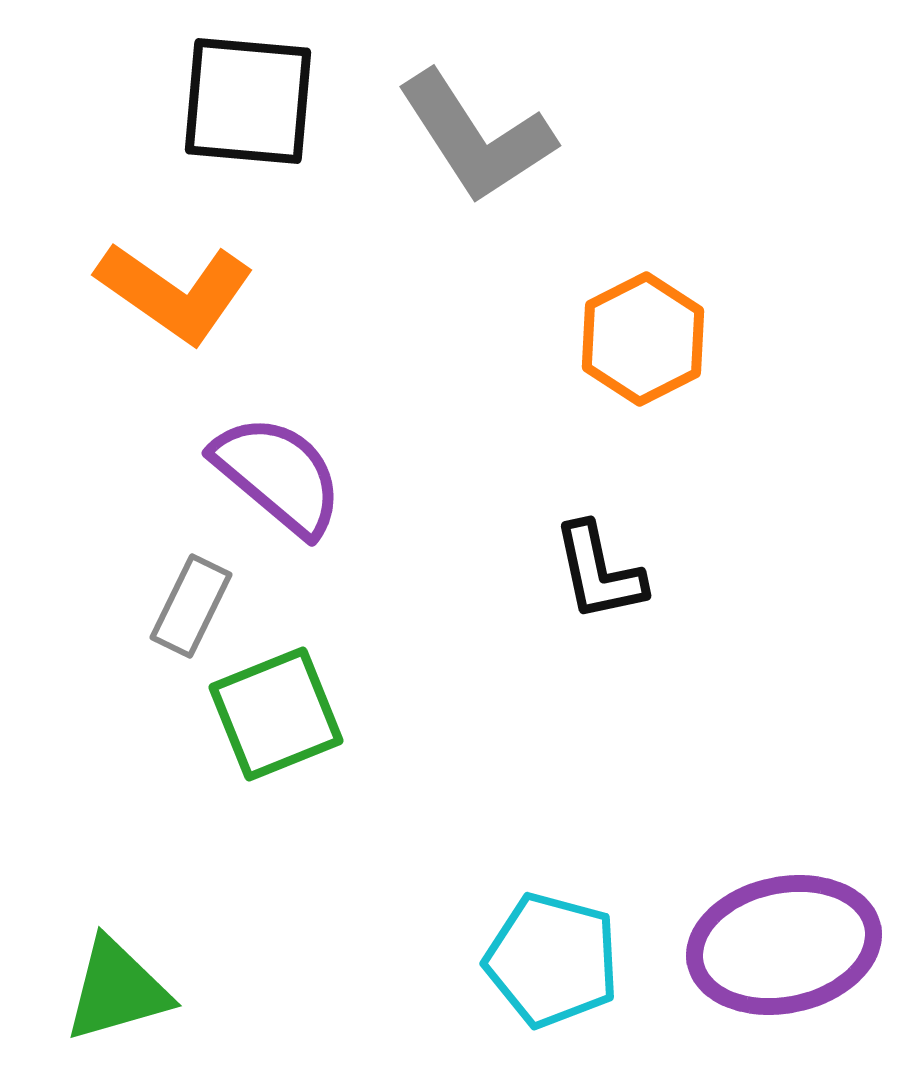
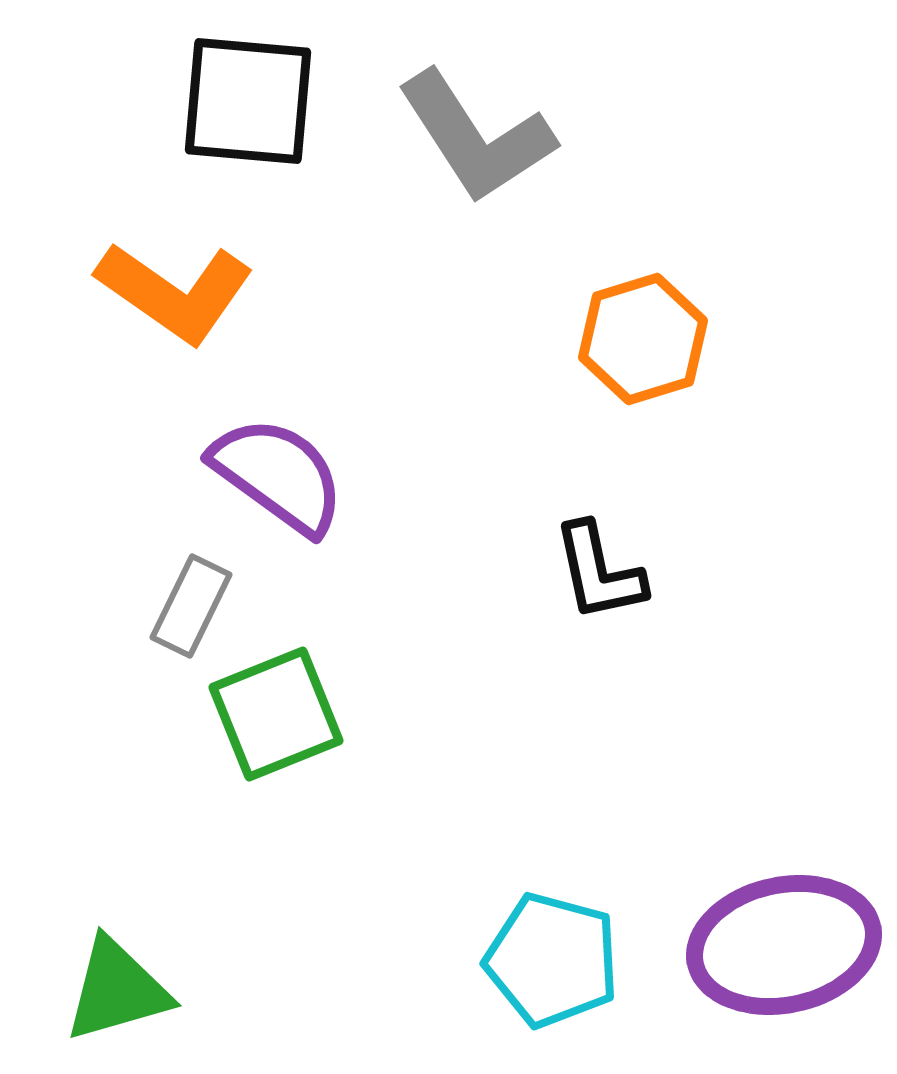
orange hexagon: rotated 10 degrees clockwise
purple semicircle: rotated 4 degrees counterclockwise
